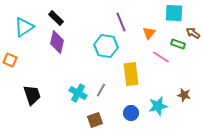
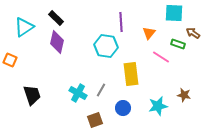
purple line: rotated 18 degrees clockwise
blue circle: moved 8 px left, 5 px up
